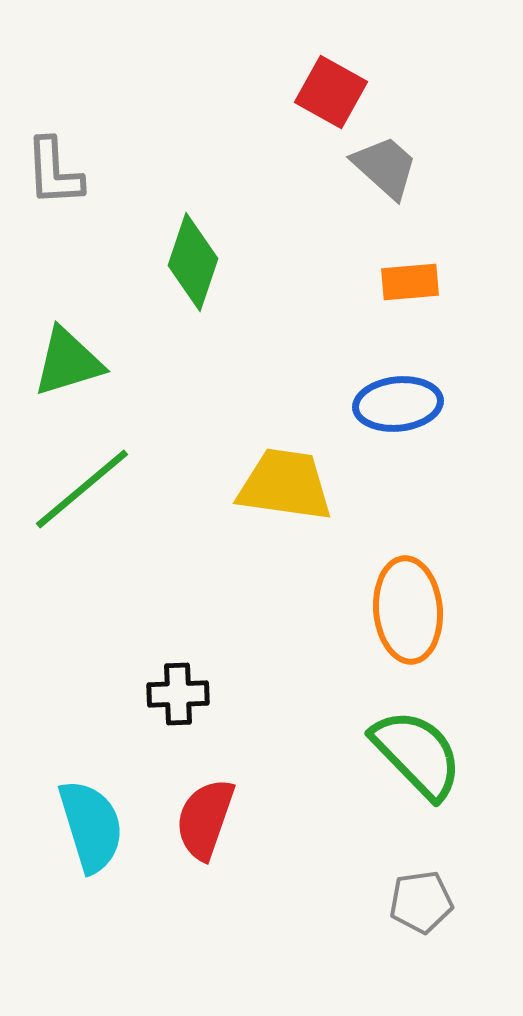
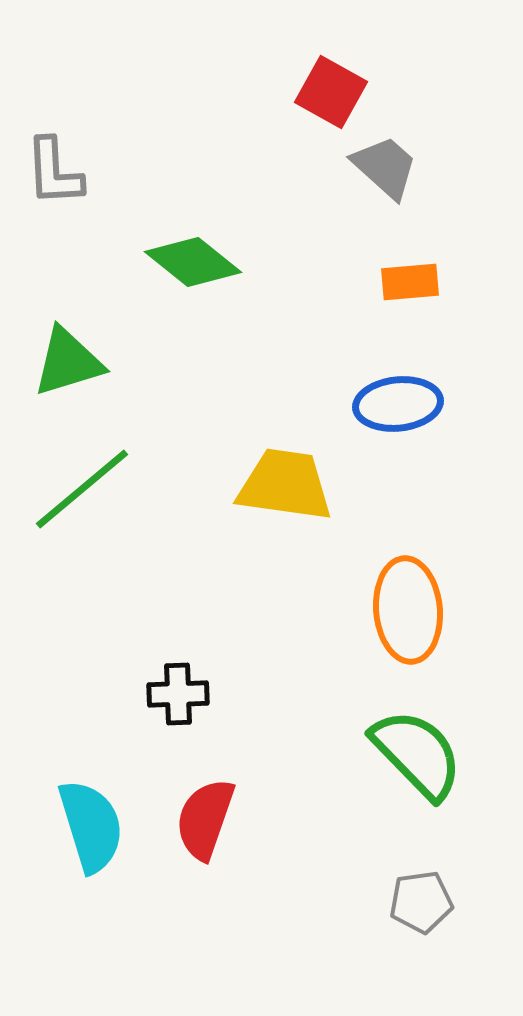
green diamond: rotated 70 degrees counterclockwise
